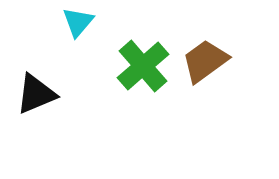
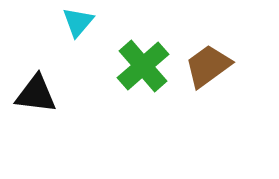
brown trapezoid: moved 3 px right, 5 px down
black triangle: rotated 30 degrees clockwise
